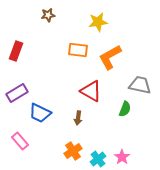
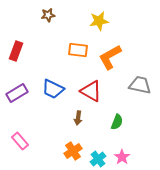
yellow star: moved 1 px right, 1 px up
green semicircle: moved 8 px left, 13 px down
blue trapezoid: moved 13 px right, 24 px up
